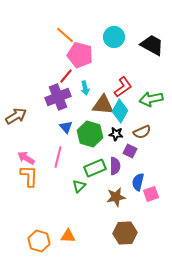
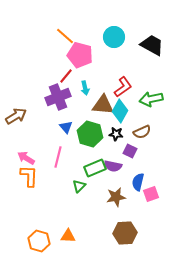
orange line: moved 1 px down
purple semicircle: moved 2 px left; rotated 102 degrees clockwise
